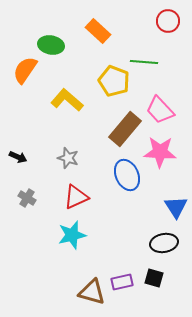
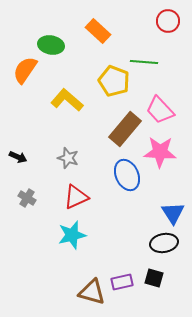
blue triangle: moved 3 px left, 6 px down
